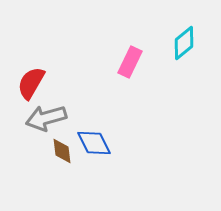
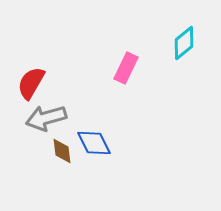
pink rectangle: moved 4 px left, 6 px down
